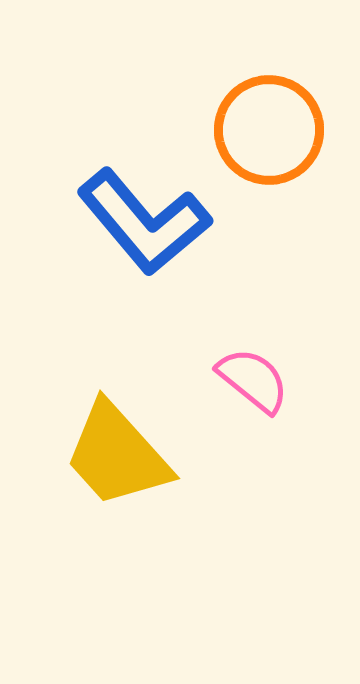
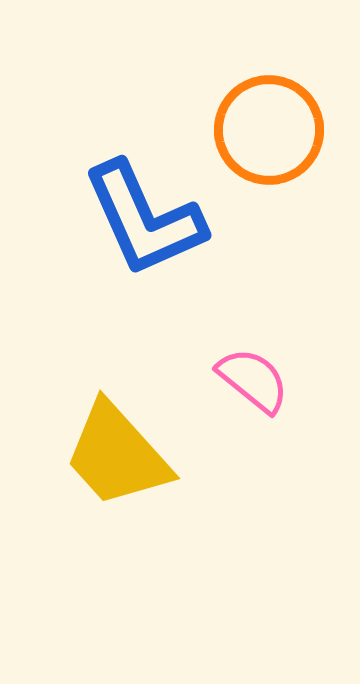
blue L-shape: moved 3 px up; rotated 16 degrees clockwise
